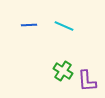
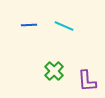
green cross: moved 9 px left; rotated 12 degrees clockwise
